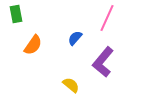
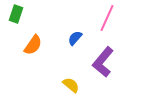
green rectangle: rotated 30 degrees clockwise
